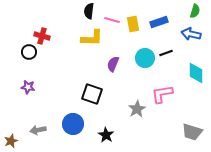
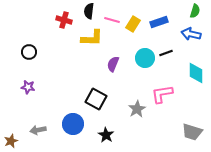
yellow rectangle: rotated 42 degrees clockwise
red cross: moved 22 px right, 16 px up
black square: moved 4 px right, 5 px down; rotated 10 degrees clockwise
